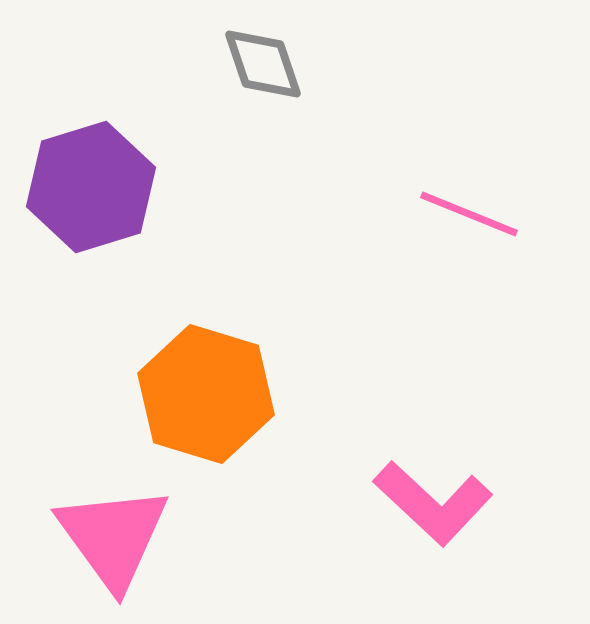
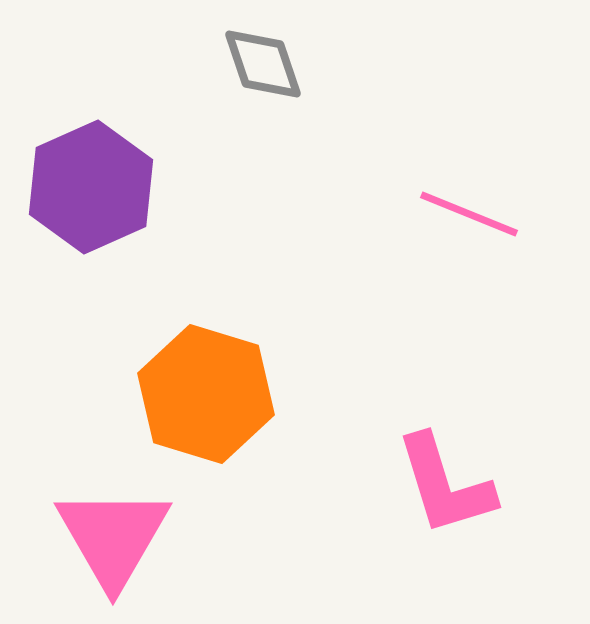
purple hexagon: rotated 7 degrees counterclockwise
pink L-shape: moved 12 px right, 18 px up; rotated 30 degrees clockwise
pink triangle: rotated 6 degrees clockwise
